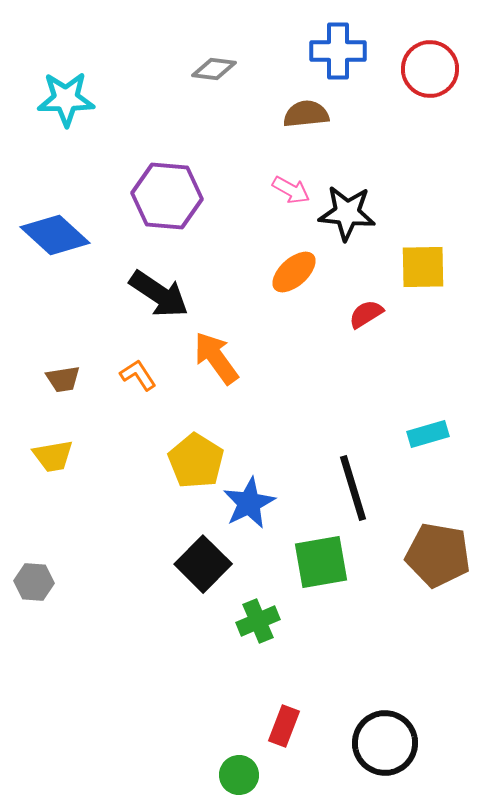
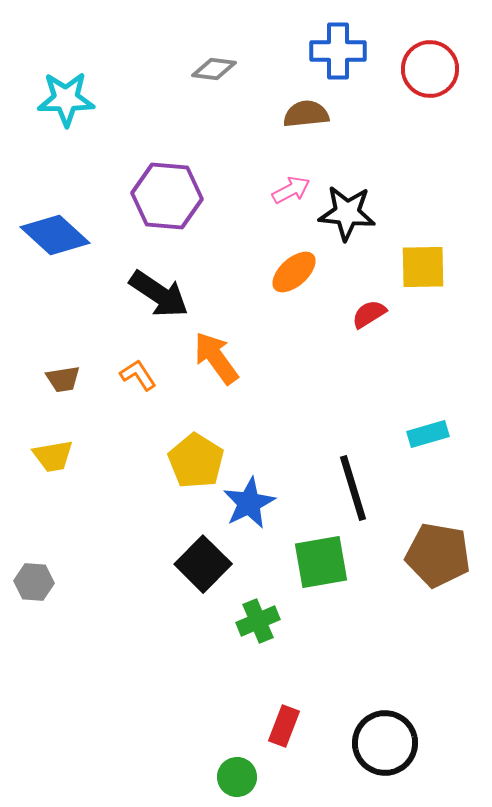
pink arrow: rotated 57 degrees counterclockwise
red semicircle: moved 3 px right
green circle: moved 2 px left, 2 px down
